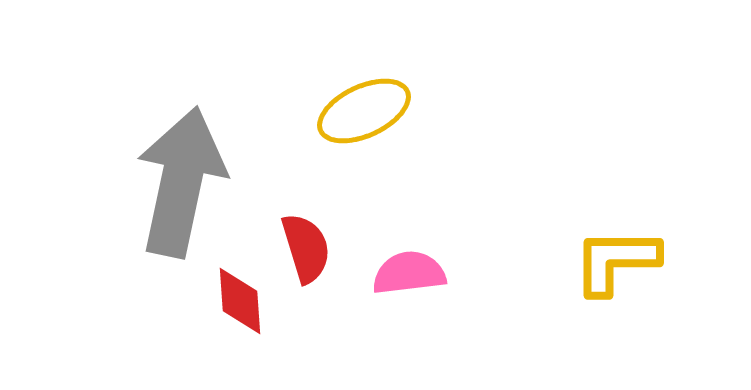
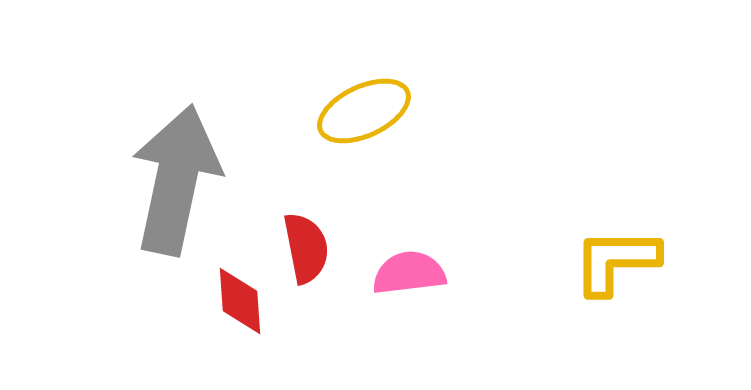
gray arrow: moved 5 px left, 2 px up
red semicircle: rotated 6 degrees clockwise
